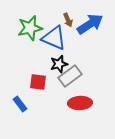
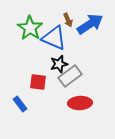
green star: rotated 25 degrees counterclockwise
